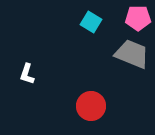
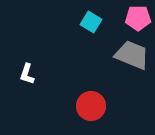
gray trapezoid: moved 1 px down
